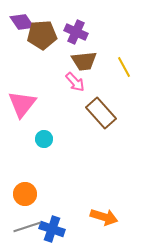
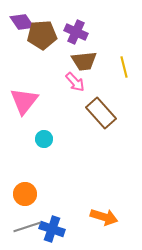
yellow line: rotated 15 degrees clockwise
pink triangle: moved 2 px right, 3 px up
